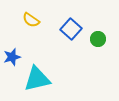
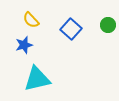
yellow semicircle: rotated 12 degrees clockwise
green circle: moved 10 px right, 14 px up
blue star: moved 12 px right, 12 px up
